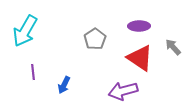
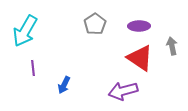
gray pentagon: moved 15 px up
gray arrow: moved 1 px left, 1 px up; rotated 30 degrees clockwise
purple line: moved 4 px up
